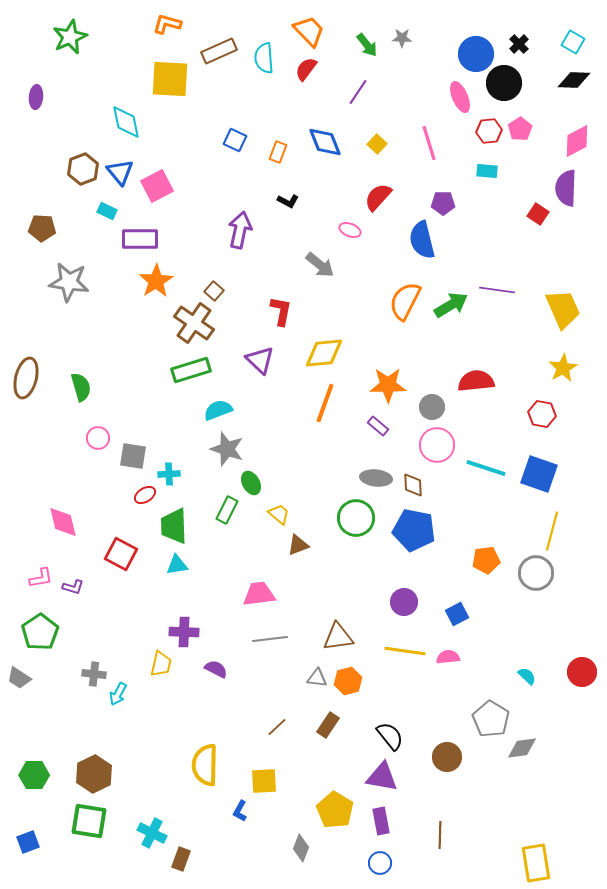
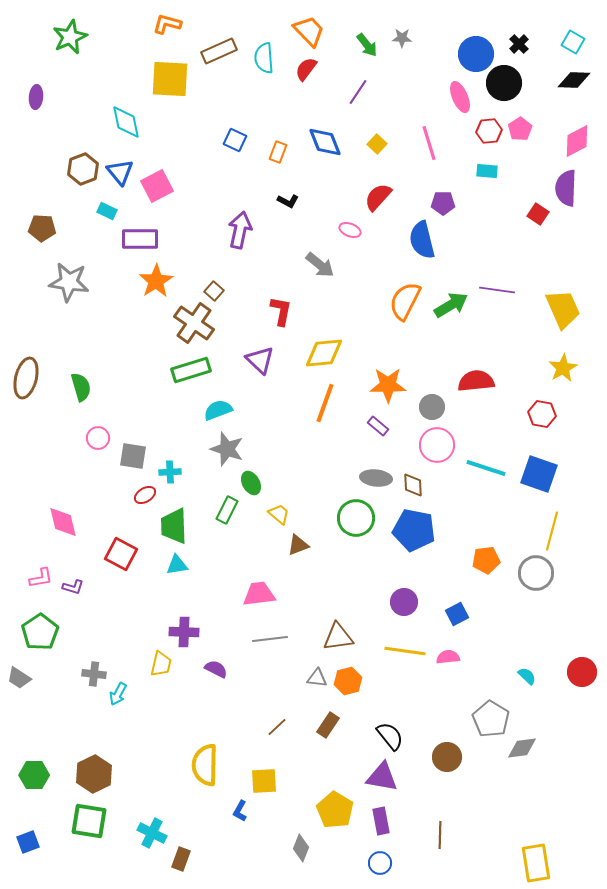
cyan cross at (169, 474): moved 1 px right, 2 px up
